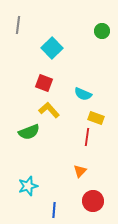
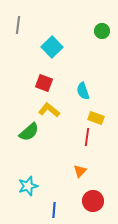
cyan square: moved 1 px up
cyan semicircle: moved 3 px up; rotated 48 degrees clockwise
yellow L-shape: rotated 10 degrees counterclockwise
green semicircle: rotated 20 degrees counterclockwise
